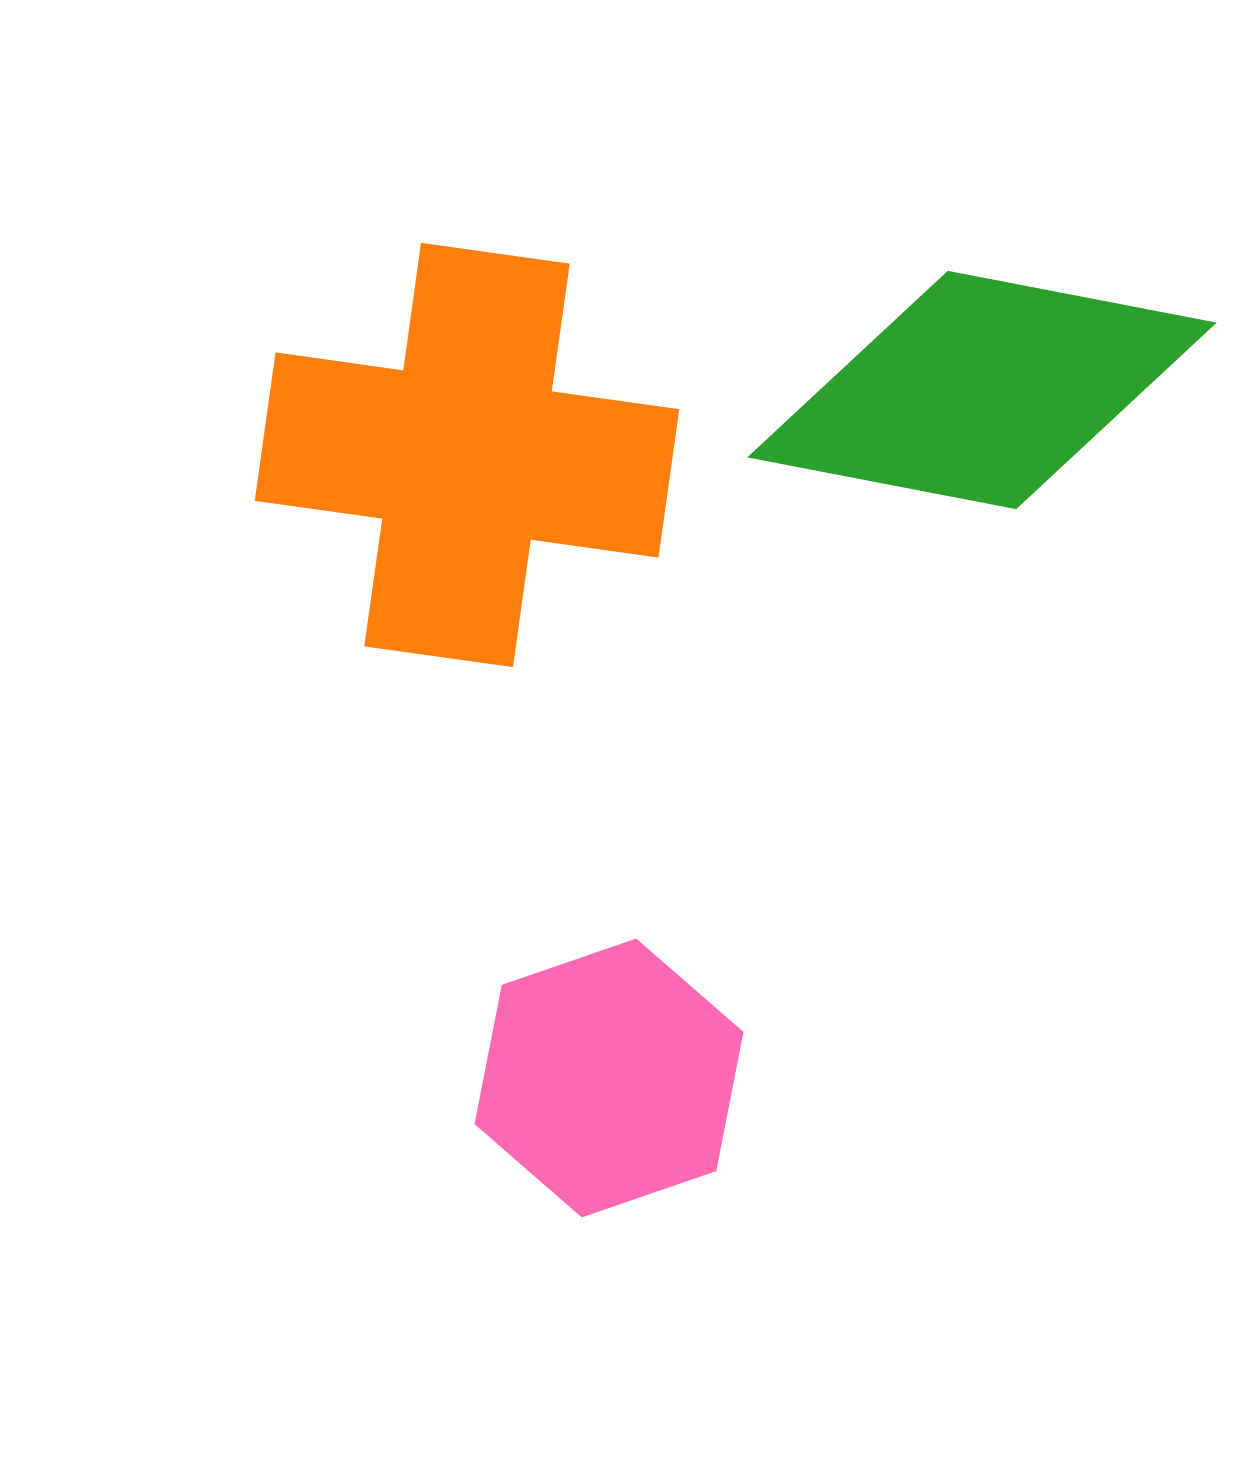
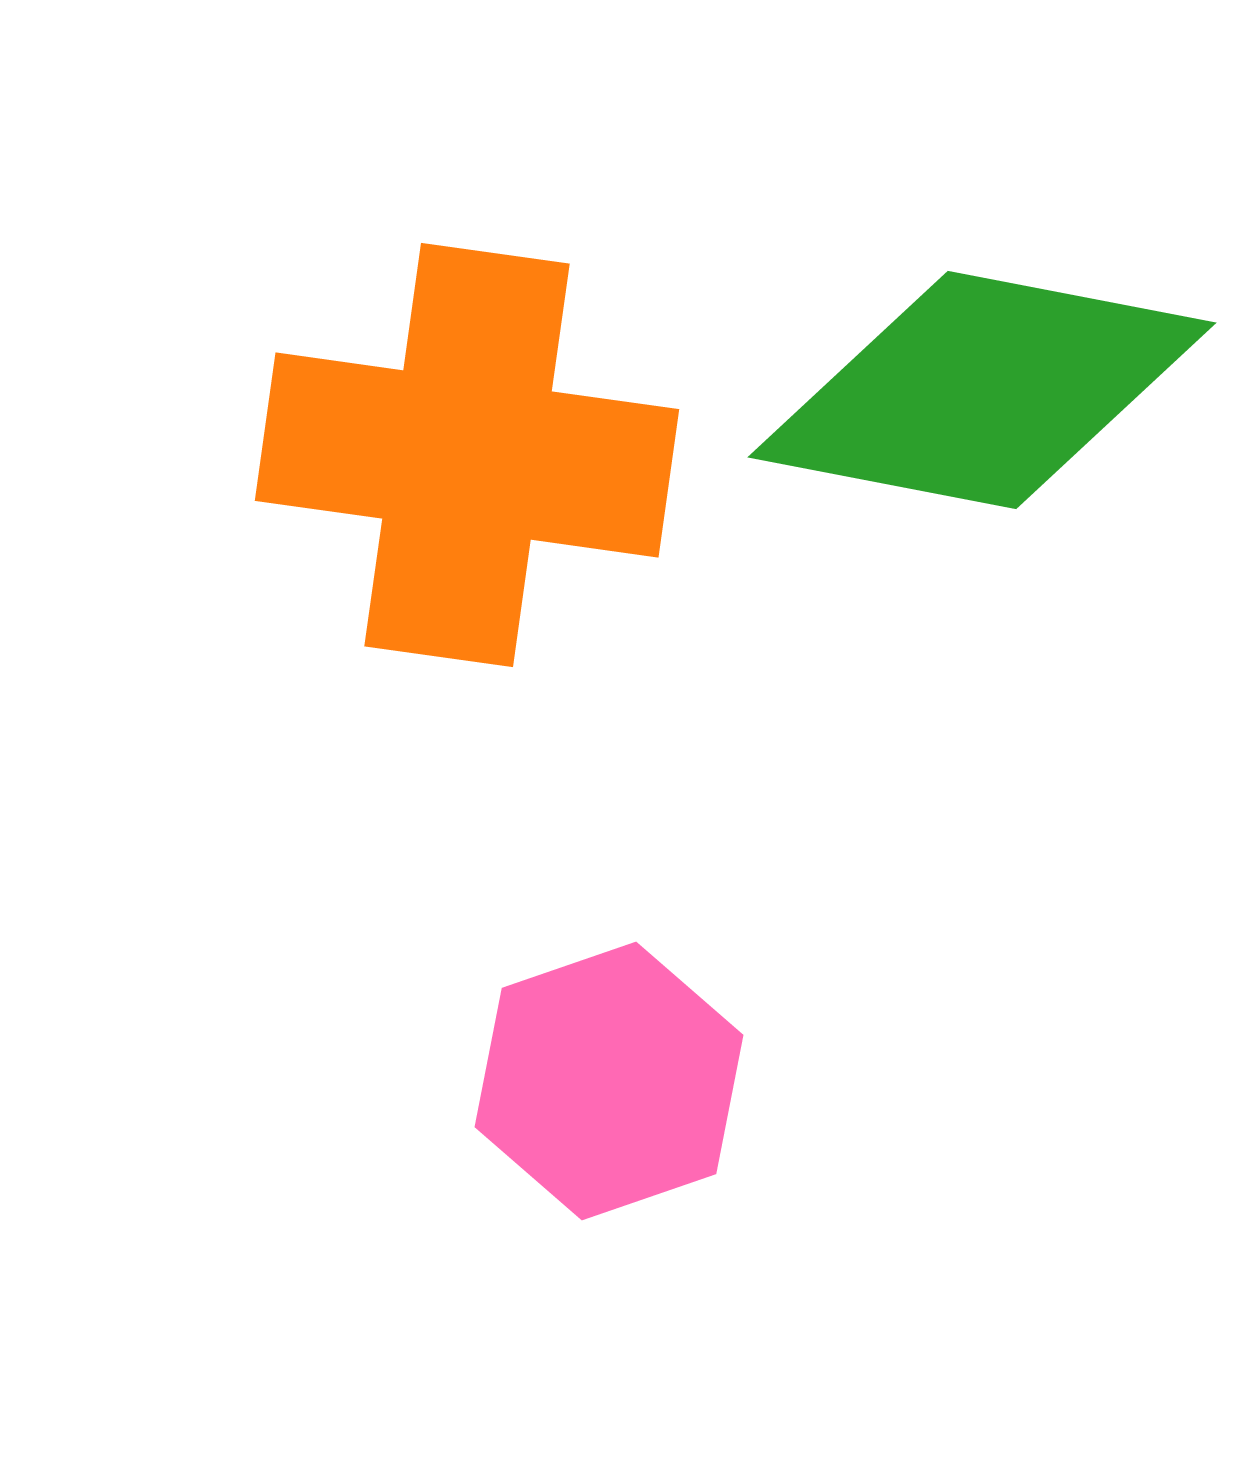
pink hexagon: moved 3 px down
